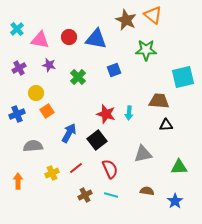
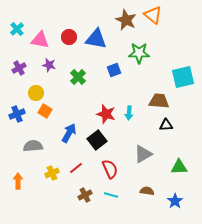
green star: moved 7 px left, 3 px down
orange square: moved 2 px left; rotated 24 degrees counterclockwise
gray triangle: rotated 18 degrees counterclockwise
